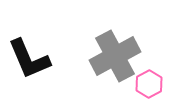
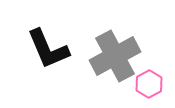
black L-shape: moved 19 px right, 10 px up
